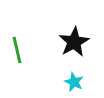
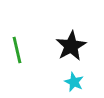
black star: moved 3 px left, 4 px down
